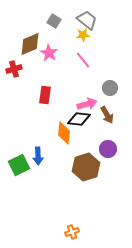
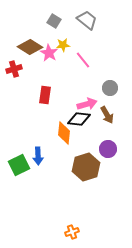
yellow star: moved 20 px left, 10 px down
brown diamond: moved 3 px down; rotated 55 degrees clockwise
